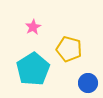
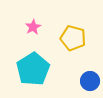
yellow pentagon: moved 4 px right, 11 px up
blue circle: moved 2 px right, 2 px up
